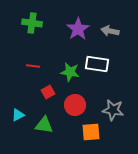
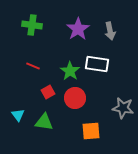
green cross: moved 2 px down
gray arrow: rotated 114 degrees counterclockwise
red line: rotated 16 degrees clockwise
green star: moved 1 px up; rotated 24 degrees clockwise
red circle: moved 7 px up
gray star: moved 10 px right, 2 px up
cyan triangle: rotated 40 degrees counterclockwise
green triangle: moved 3 px up
orange square: moved 1 px up
